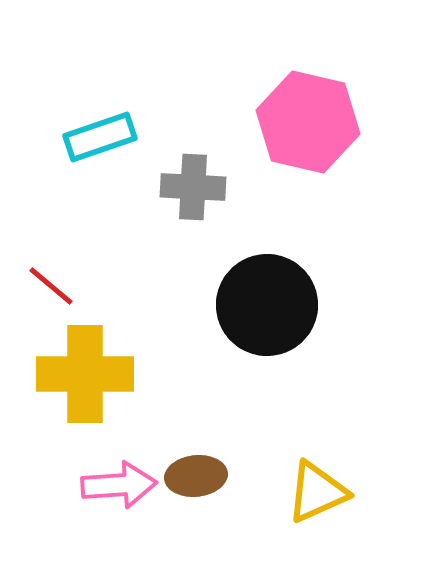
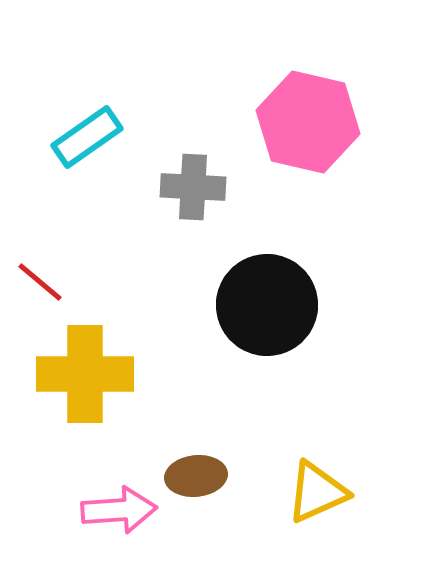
cyan rectangle: moved 13 px left; rotated 16 degrees counterclockwise
red line: moved 11 px left, 4 px up
pink arrow: moved 25 px down
